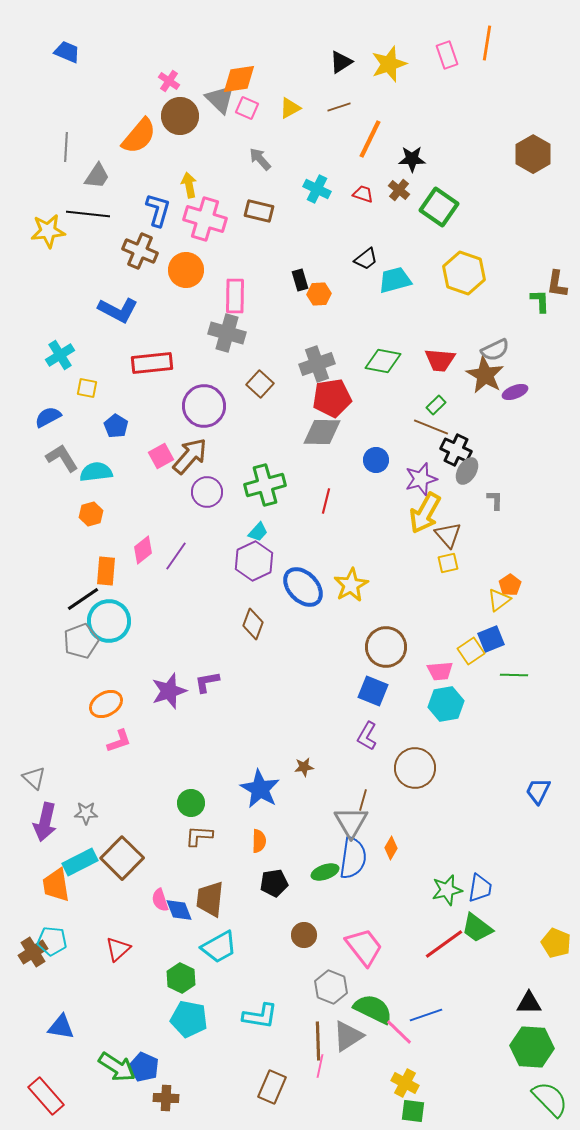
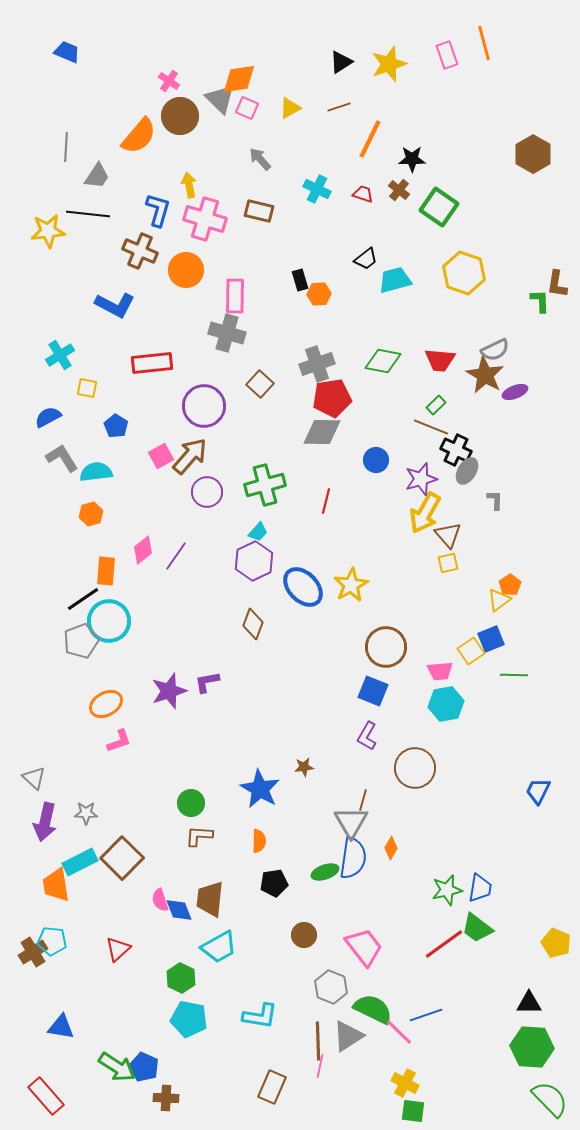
orange line at (487, 43): moved 3 px left; rotated 24 degrees counterclockwise
blue L-shape at (118, 310): moved 3 px left, 5 px up
